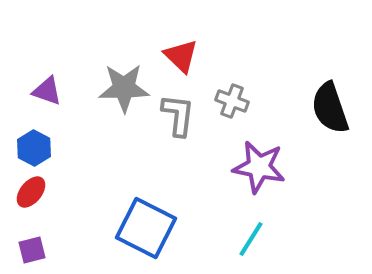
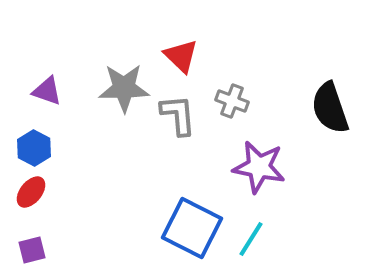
gray L-shape: rotated 12 degrees counterclockwise
blue square: moved 46 px right
